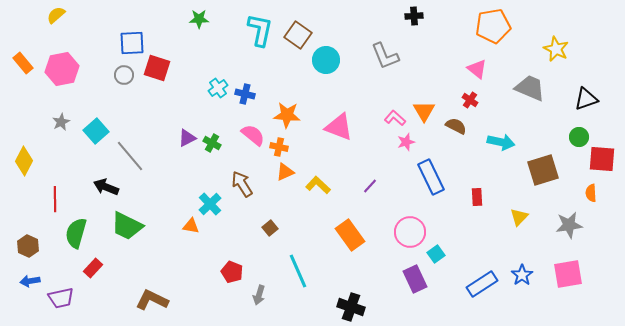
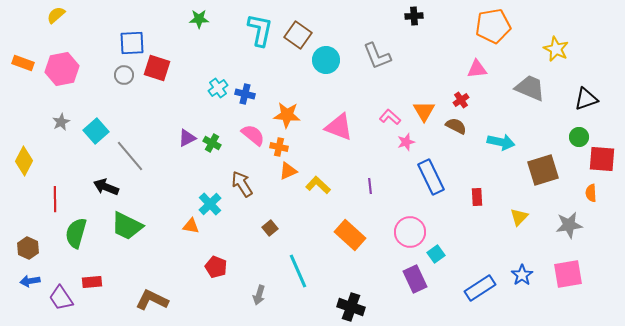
gray L-shape at (385, 56): moved 8 px left
orange rectangle at (23, 63): rotated 30 degrees counterclockwise
pink triangle at (477, 69): rotated 45 degrees counterclockwise
red cross at (470, 100): moved 9 px left; rotated 21 degrees clockwise
pink L-shape at (395, 118): moved 5 px left, 1 px up
orange triangle at (285, 172): moved 3 px right, 1 px up
purple line at (370, 186): rotated 49 degrees counterclockwise
orange rectangle at (350, 235): rotated 12 degrees counterclockwise
brown hexagon at (28, 246): moved 2 px down
red rectangle at (93, 268): moved 1 px left, 14 px down; rotated 42 degrees clockwise
red pentagon at (232, 272): moved 16 px left, 5 px up
blue rectangle at (482, 284): moved 2 px left, 4 px down
purple trapezoid at (61, 298): rotated 68 degrees clockwise
